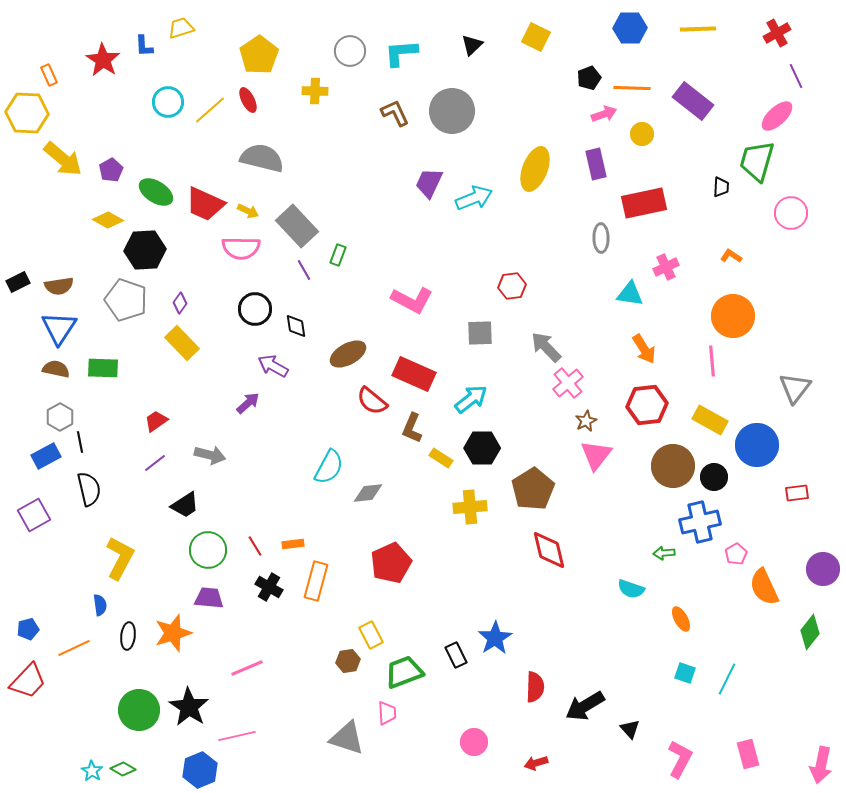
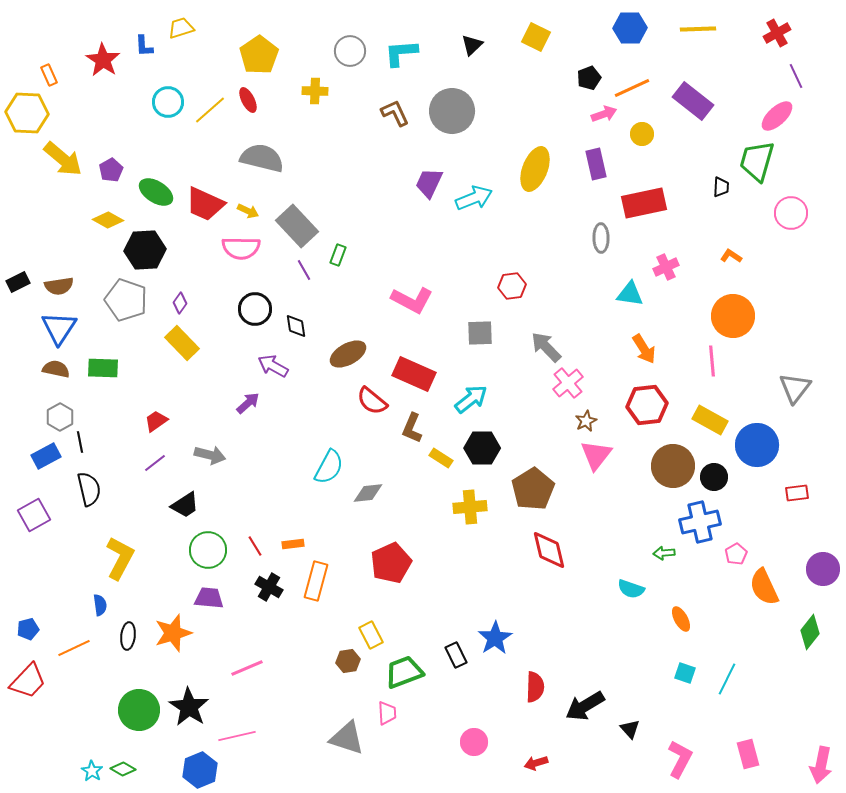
orange line at (632, 88): rotated 27 degrees counterclockwise
